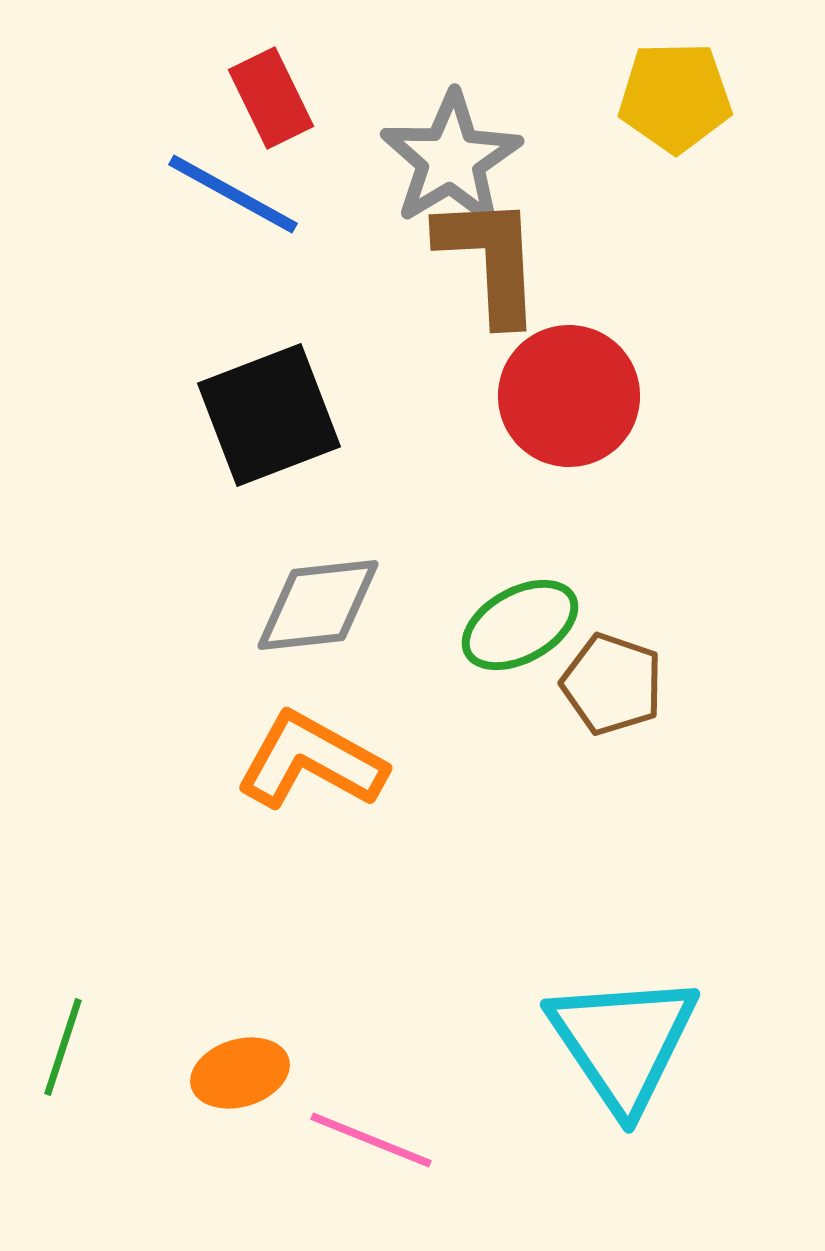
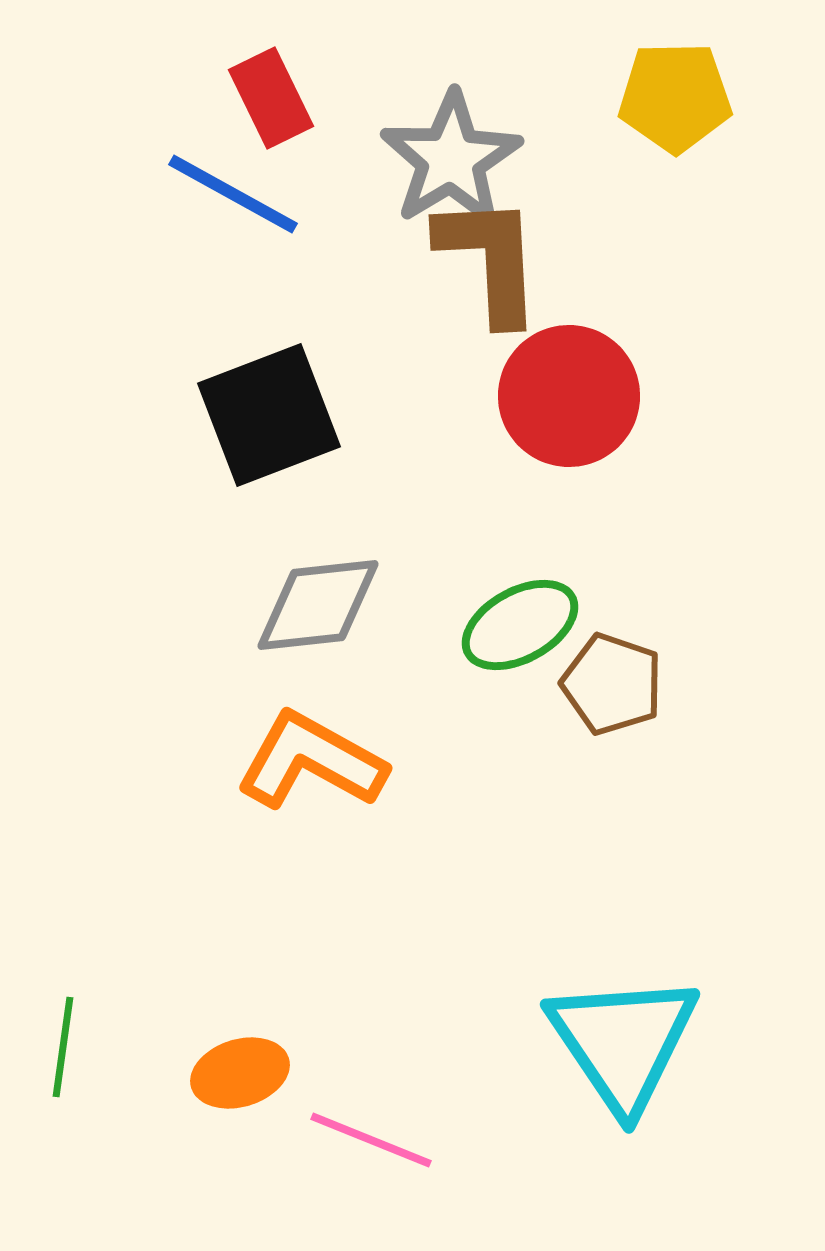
green line: rotated 10 degrees counterclockwise
